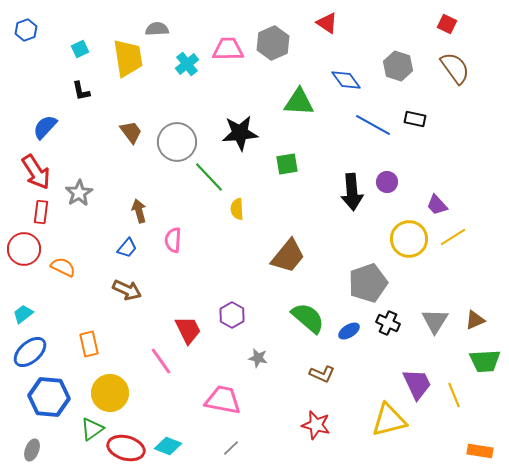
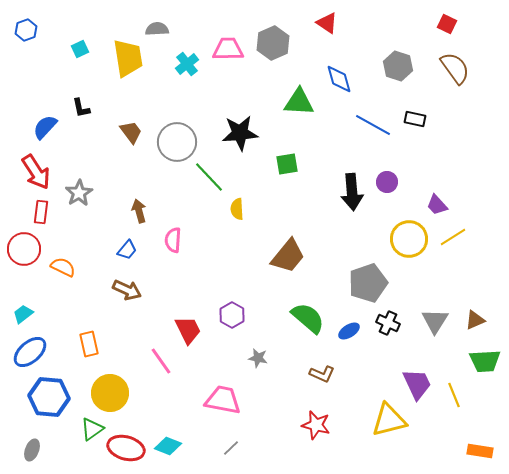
blue diamond at (346, 80): moved 7 px left, 1 px up; rotated 20 degrees clockwise
black L-shape at (81, 91): moved 17 px down
blue trapezoid at (127, 248): moved 2 px down
